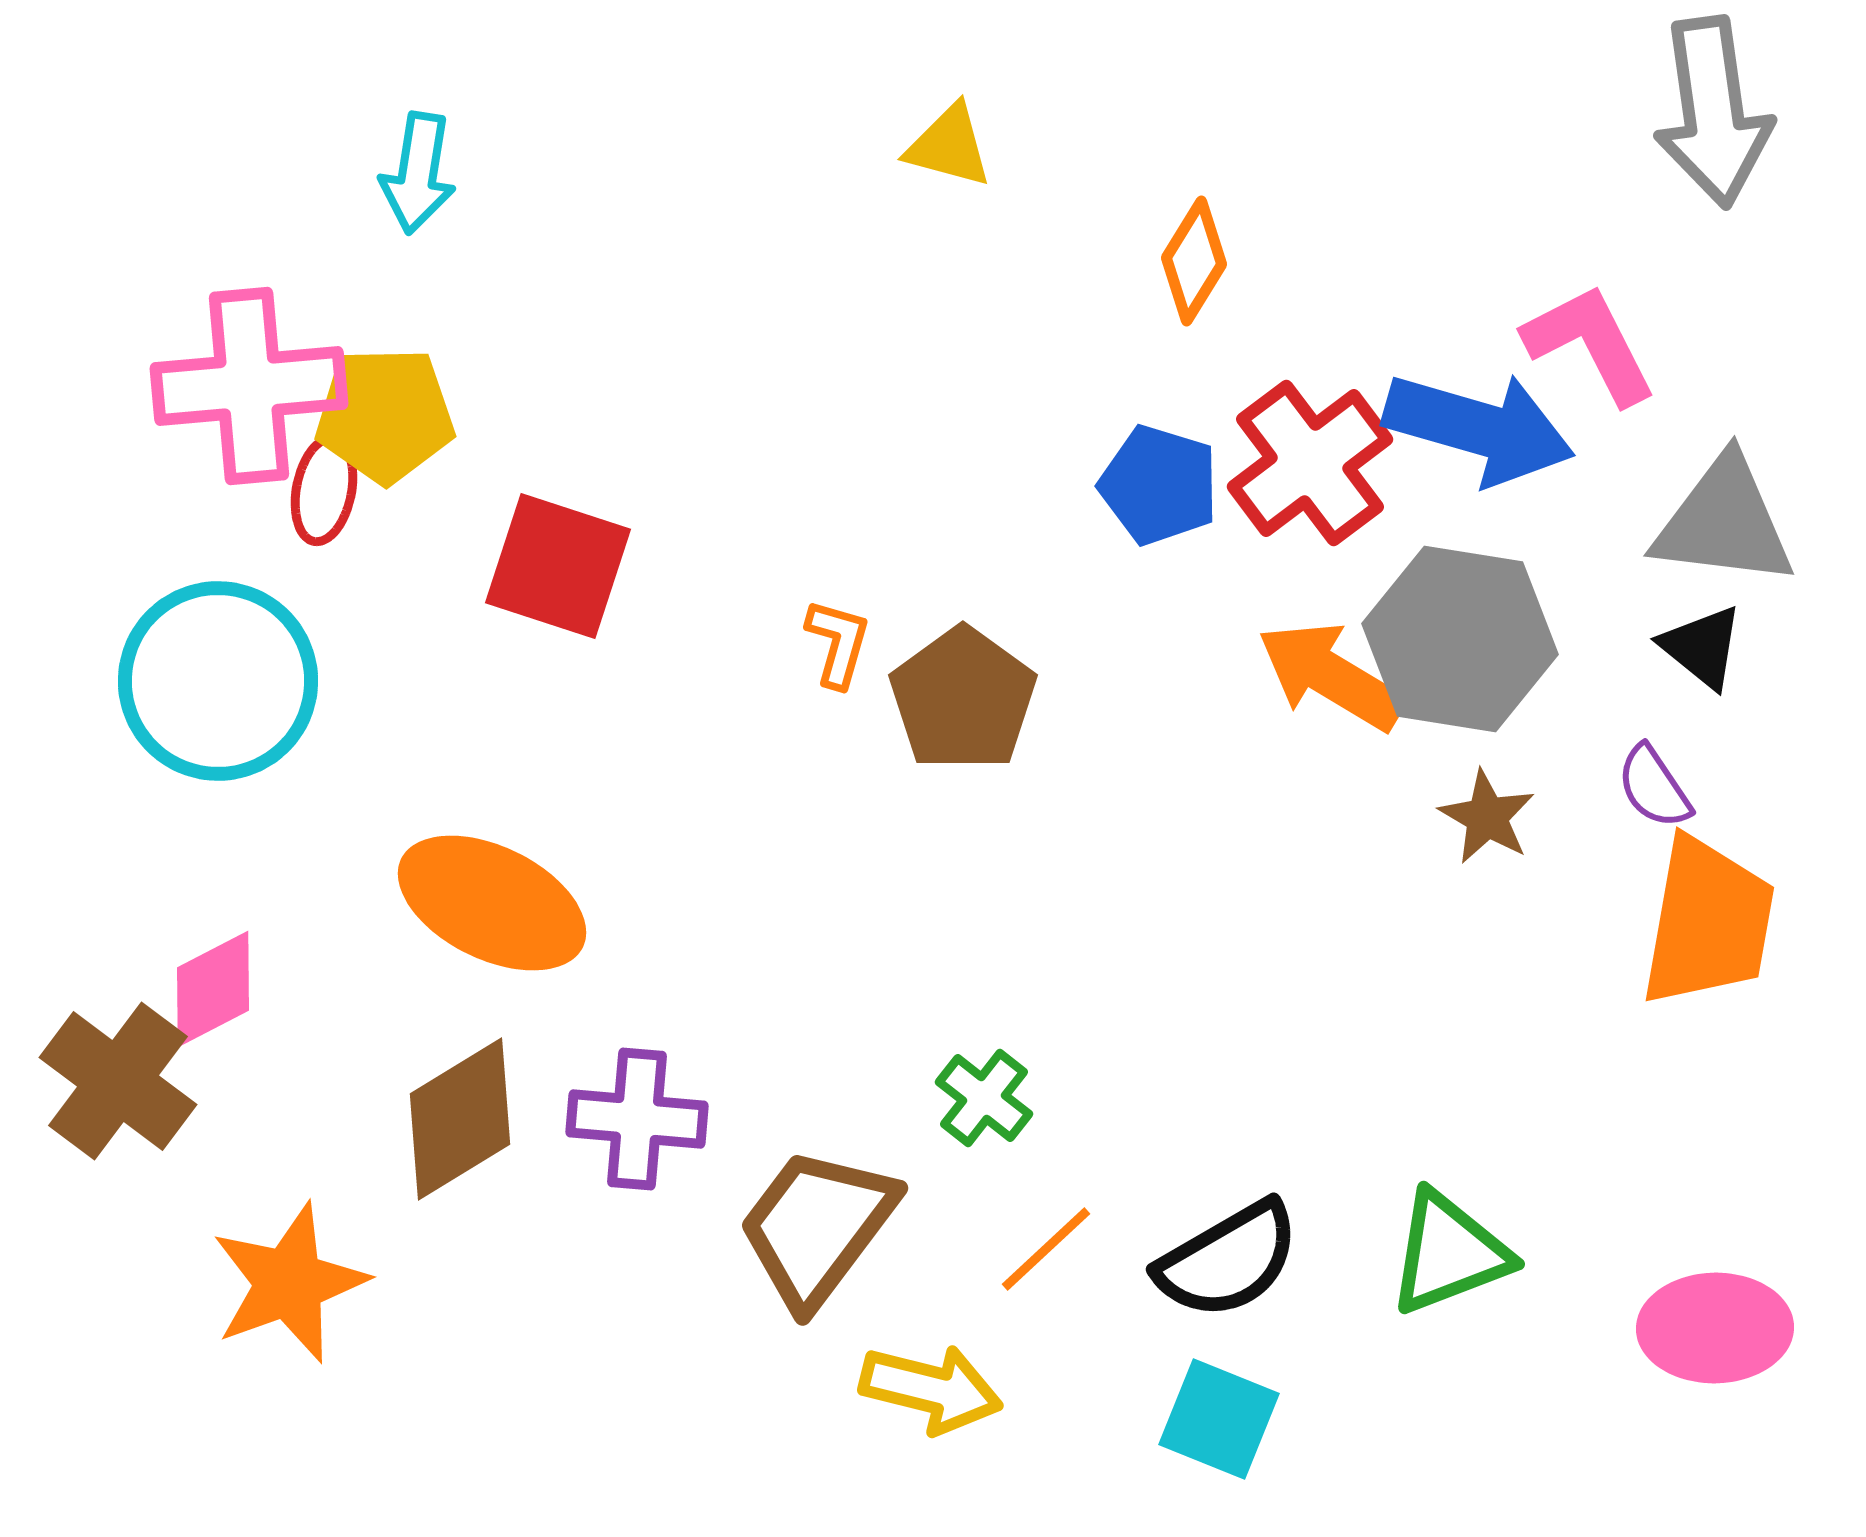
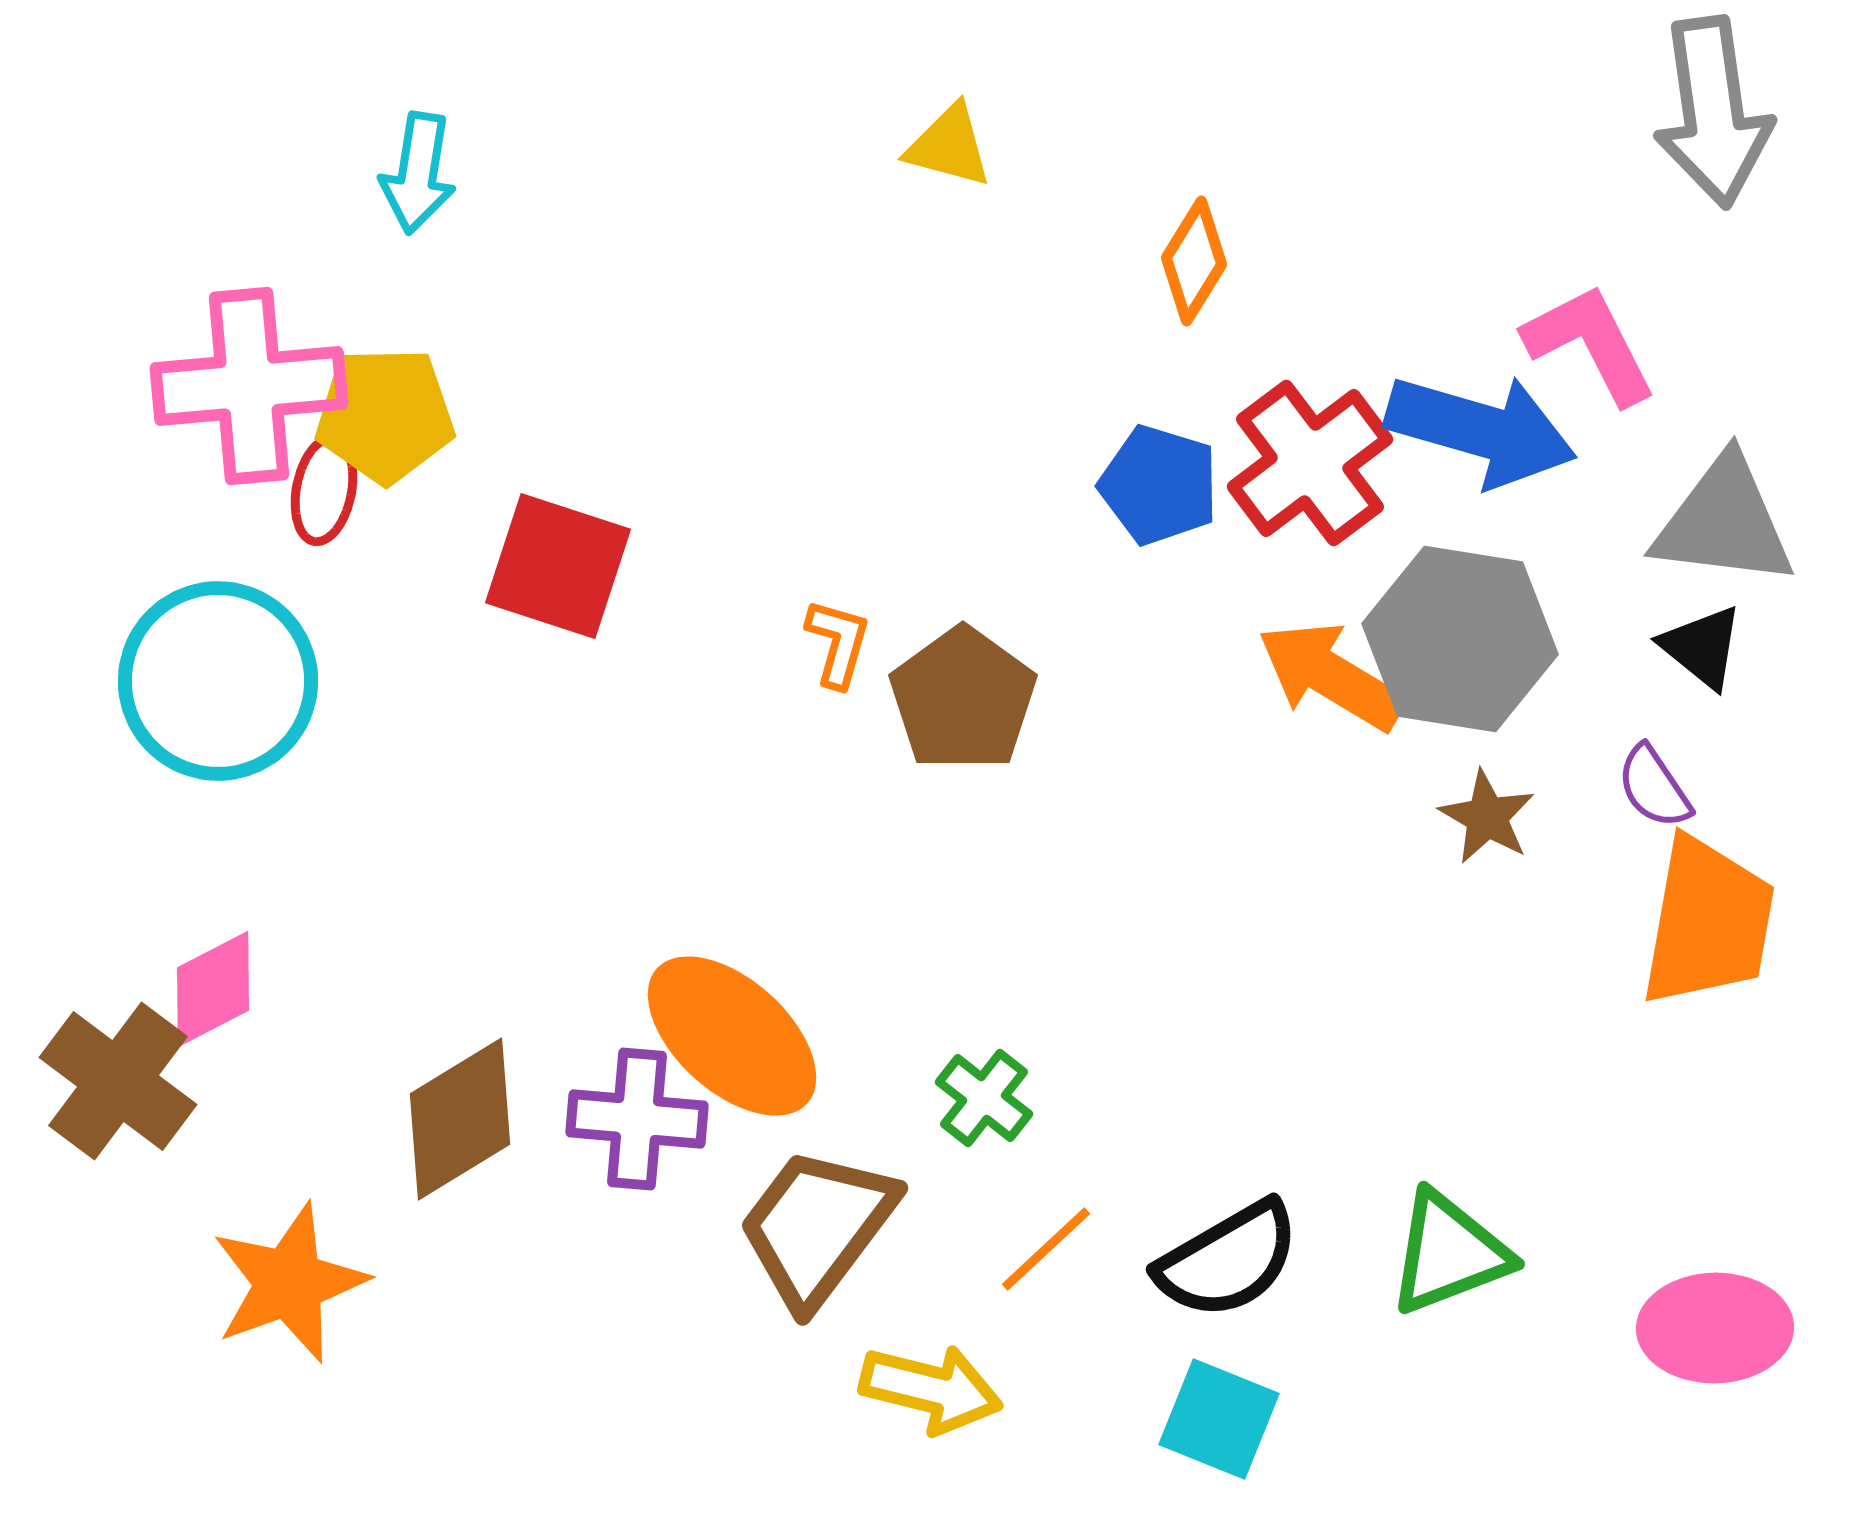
blue arrow: moved 2 px right, 2 px down
orange ellipse: moved 240 px right, 133 px down; rotated 16 degrees clockwise
